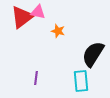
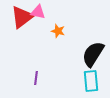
cyan rectangle: moved 10 px right
